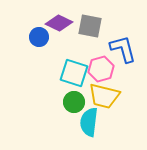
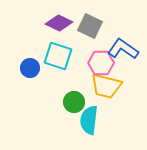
gray square: rotated 15 degrees clockwise
blue circle: moved 9 px left, 31 px down
blue L-shape: rotated 40 degrees counterclockwise
pink hexagon: moved 6 px up; rotated 15 degrees clockwise
cyan square: moved 16 px left, 17 px up
yellow trapezoid: moved 2 px right, 10 px up
cyan semicircle: moved 2 px up
